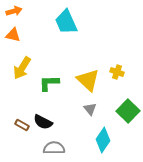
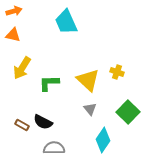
green square: moved 1 px down
